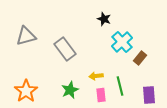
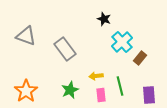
gray triangle: rotated 35 degrees clockwise
